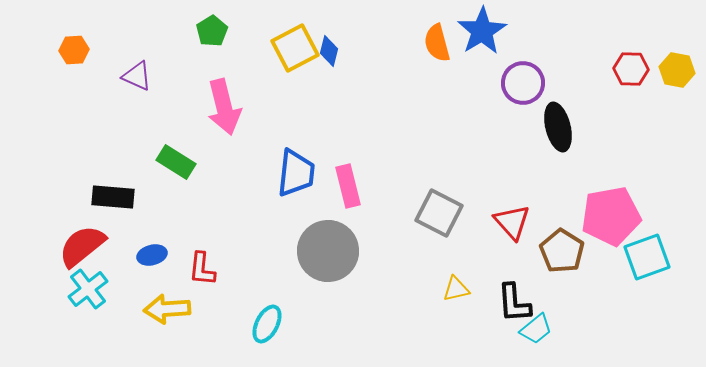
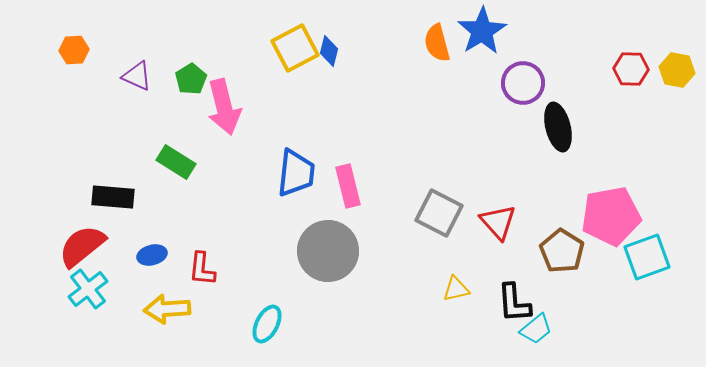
green pentagon: moved 21 px left, 48 px down
red triangle: moved 14 px left
